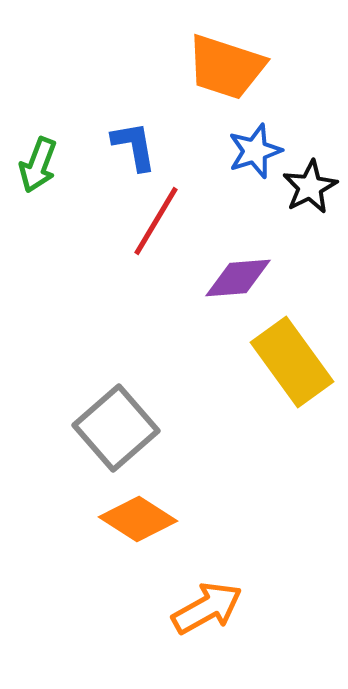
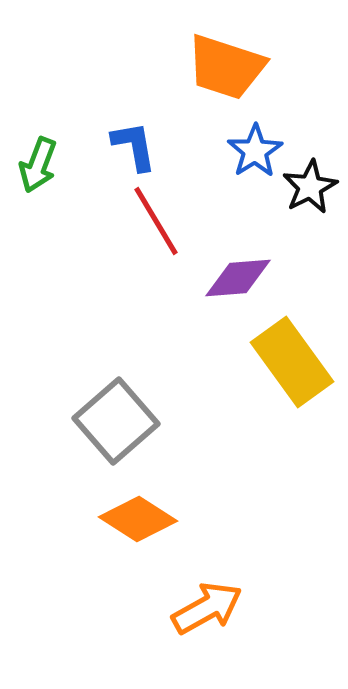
blue star: rotated 14 degrees counterclockwise
red line: rotated 62 degrees counterclockwise
gray square: moved 7 px up
